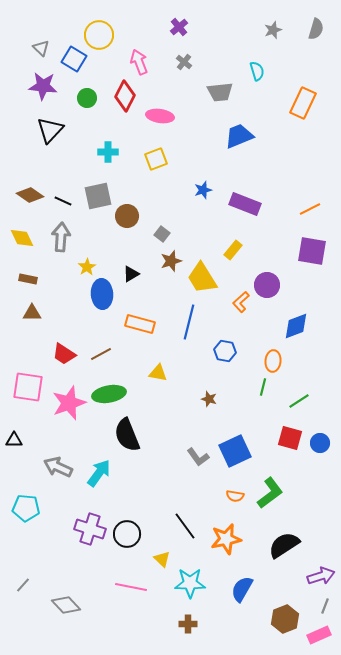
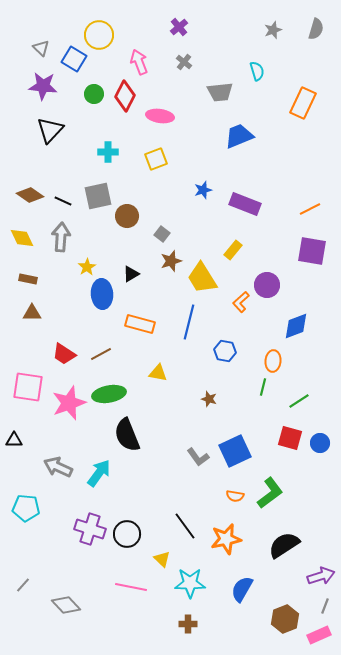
green circle at (87, 98): moved 7 px right, 4 px up
